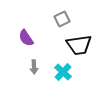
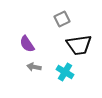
purple semicircle: moved 1 px right, 6 px down
gray arrow: rotated 104 degrees clockwise
cyan cross: moved 2 px right; rotated 12 degrees counterclockwise
